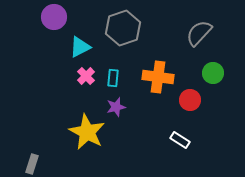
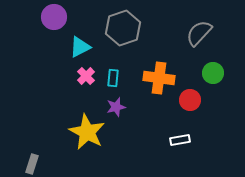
orange cross: moved 1 px right, 1 px down
white rectangle: rotated 42 degrees counterclockwise
